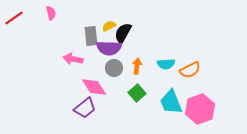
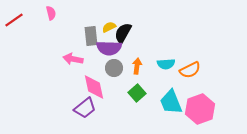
red line: moved 2 px down
yellow semicircle: moved 1 px down
pink diamond: rotated 20 degrees clockwise
